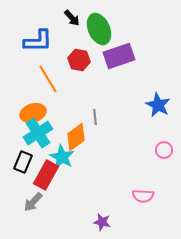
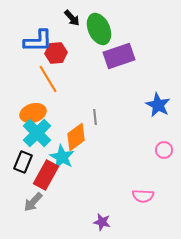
red hexagon: moved 23 px left, 7 px up; rotated 15 degrees counterclockwise
cyan cross: moved 1 px left; rotated 12 degrees counterclockwise
